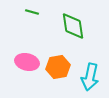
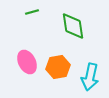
green line: rotated 32 degrees counterclockwise
pink ellipse: rotated 50 degrees clockwise
